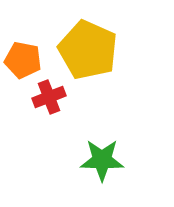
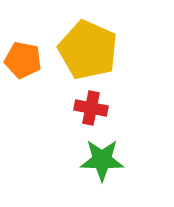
red cross: moved 42 px right, 11 px down; rotated 32 degrees clockwise
